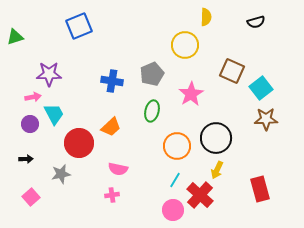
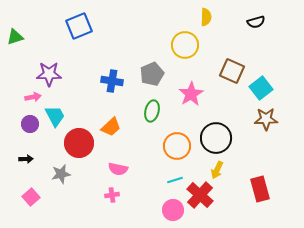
cyan trapezoid: moved 1 px right, 2 px down
cyan line: rotated 42 degrees clockwise
